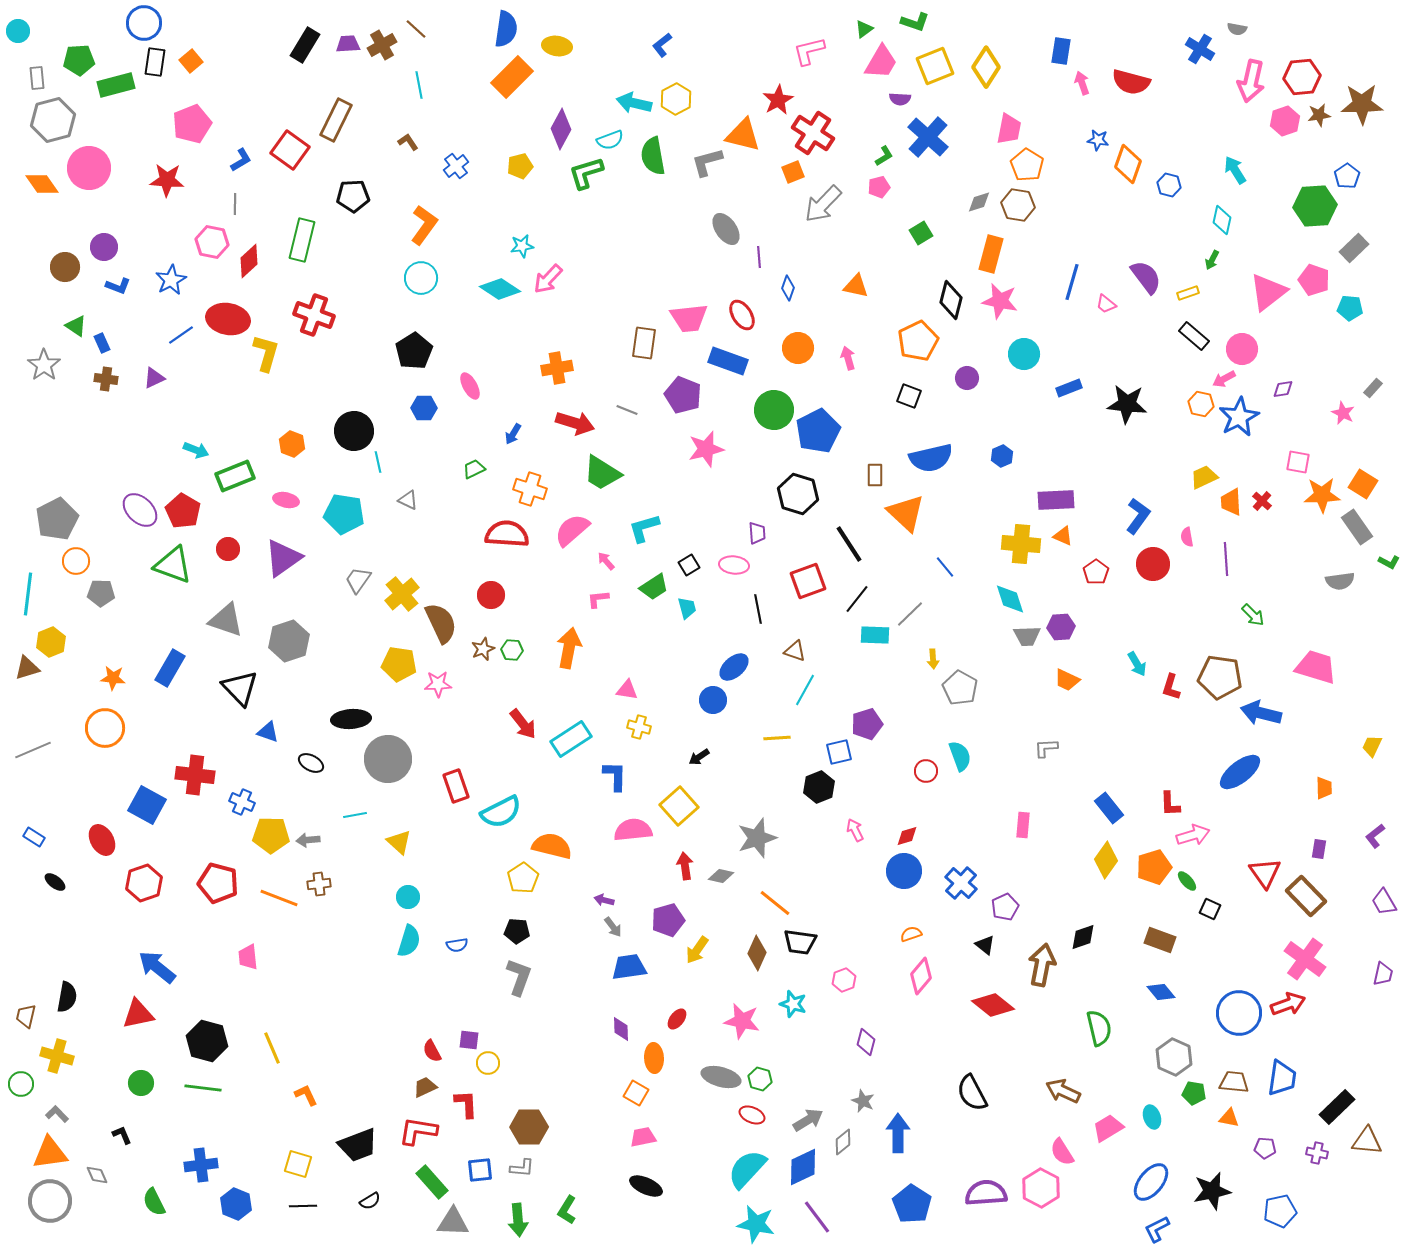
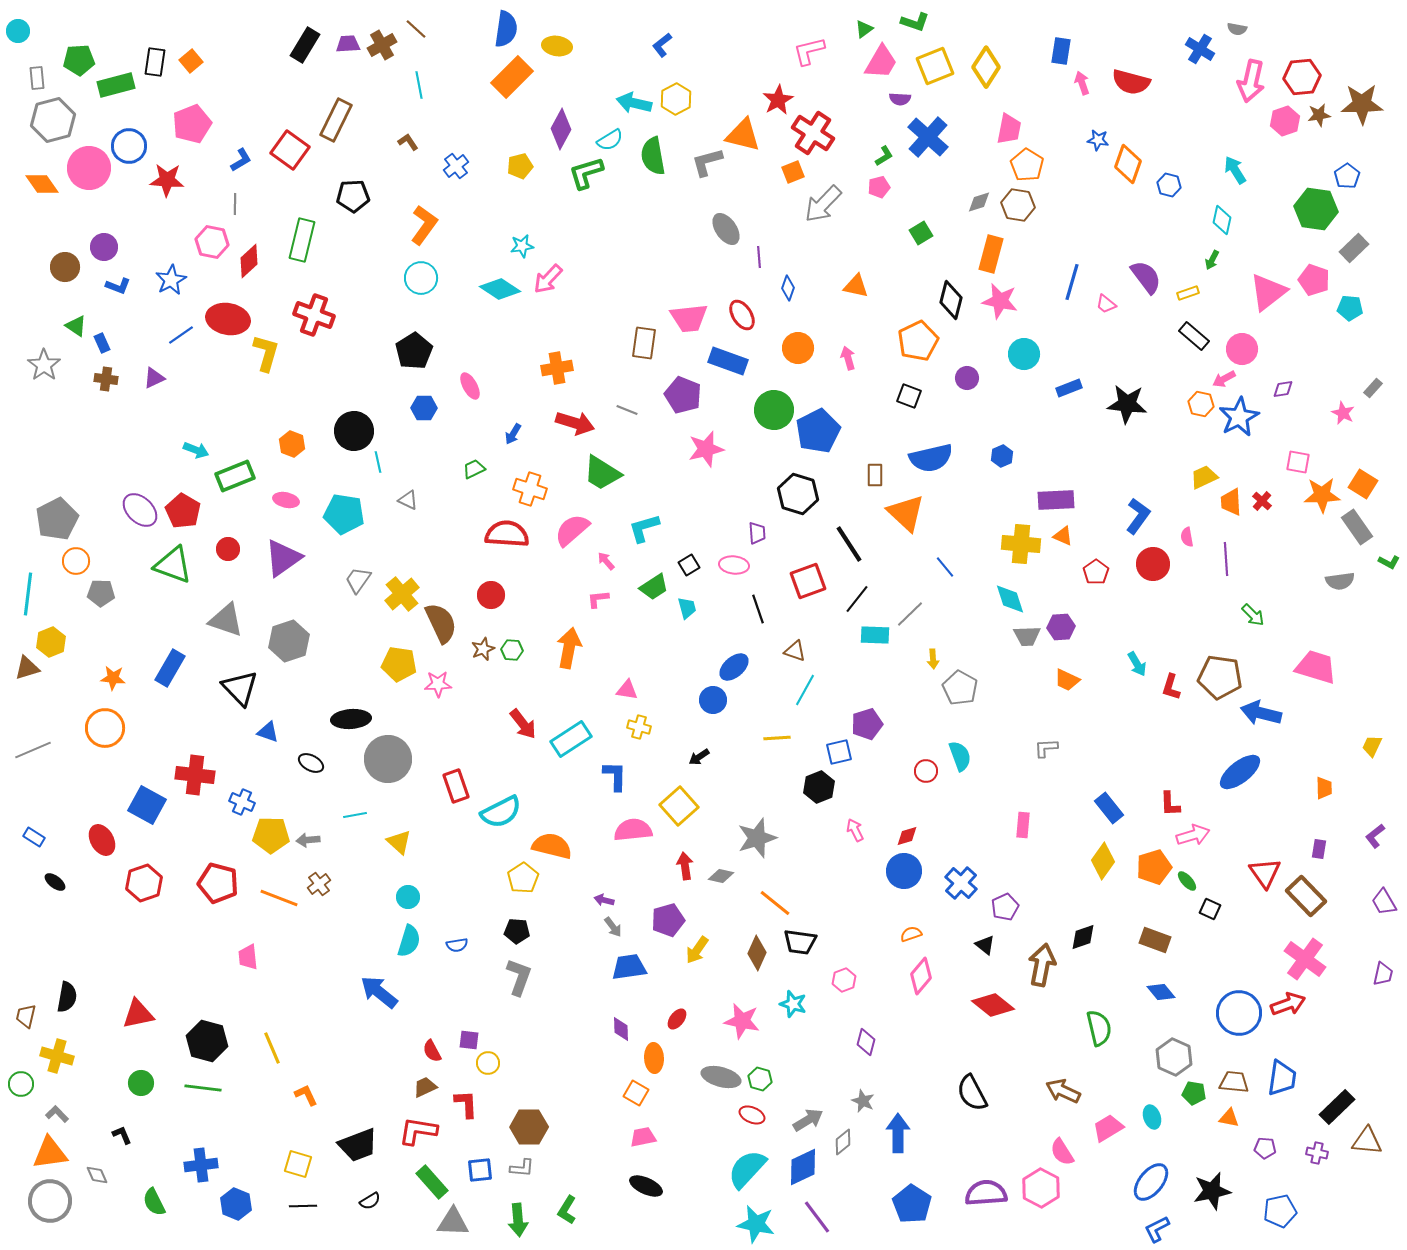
blue circle at (144, 23): moved 15 px left, 123 px down
cyan semicircle at (610, 140): rotated 12 degrees counterclockwise
green hexagon at (1315, 206): moved 1 px right, 3 px down; rotated 12 degrees clockwise
black line at (758, 609): rotated 8 degrees counterclockwise
yellow diamond at (1106, 860): moved 3 px left, 1 px down
brown cross at (319, 884): rotated 30 degrees counterclockwise
brown rectangle at (1160, 940): moved 5 px left
blue arrow at (157, 967): moved 222 px right, 25 px down
